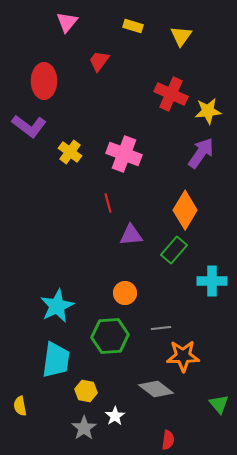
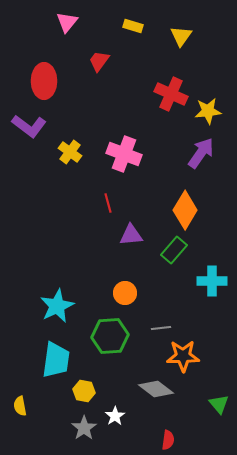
yellow hexagon: moved 2 px left
